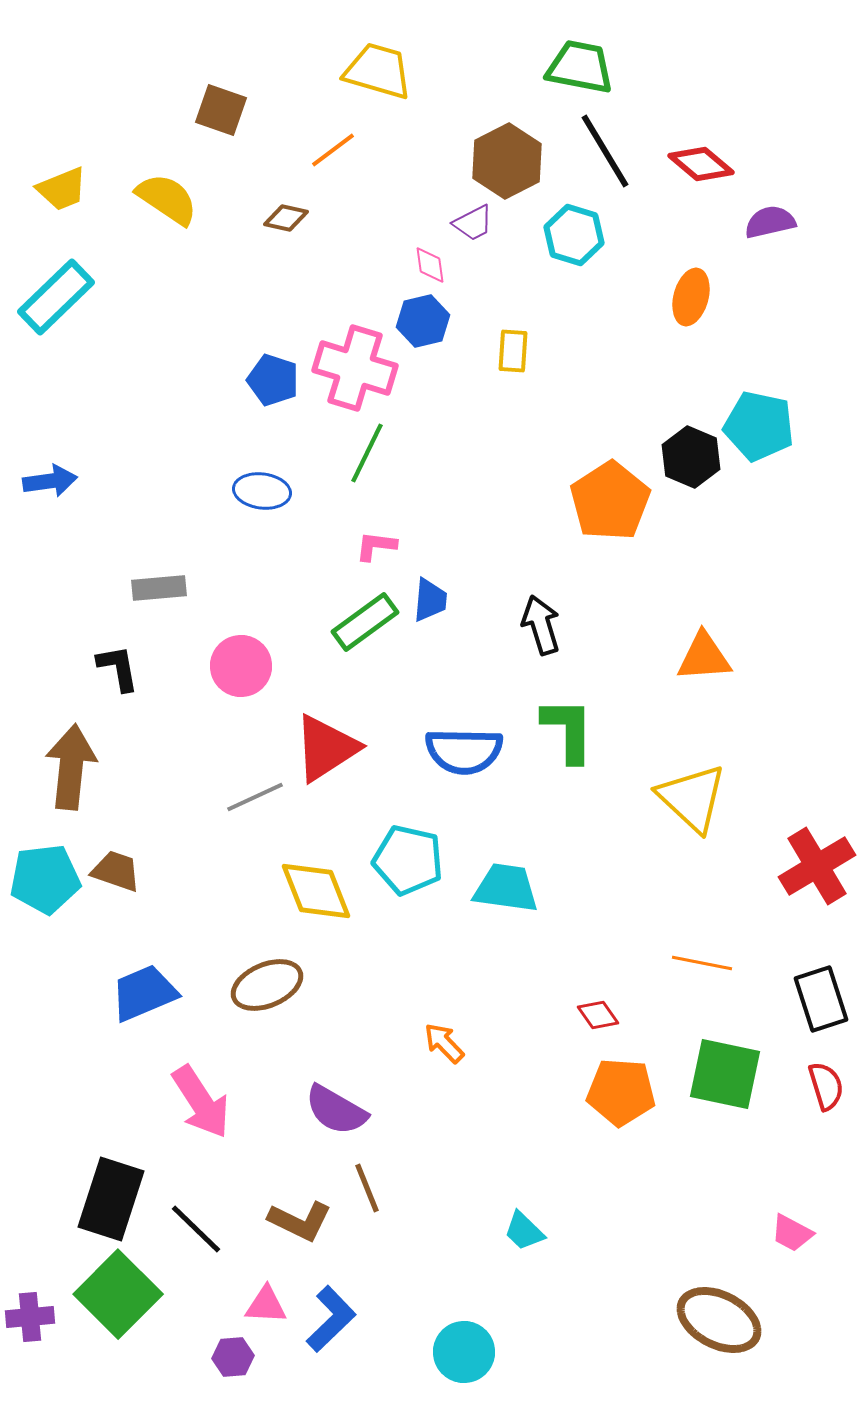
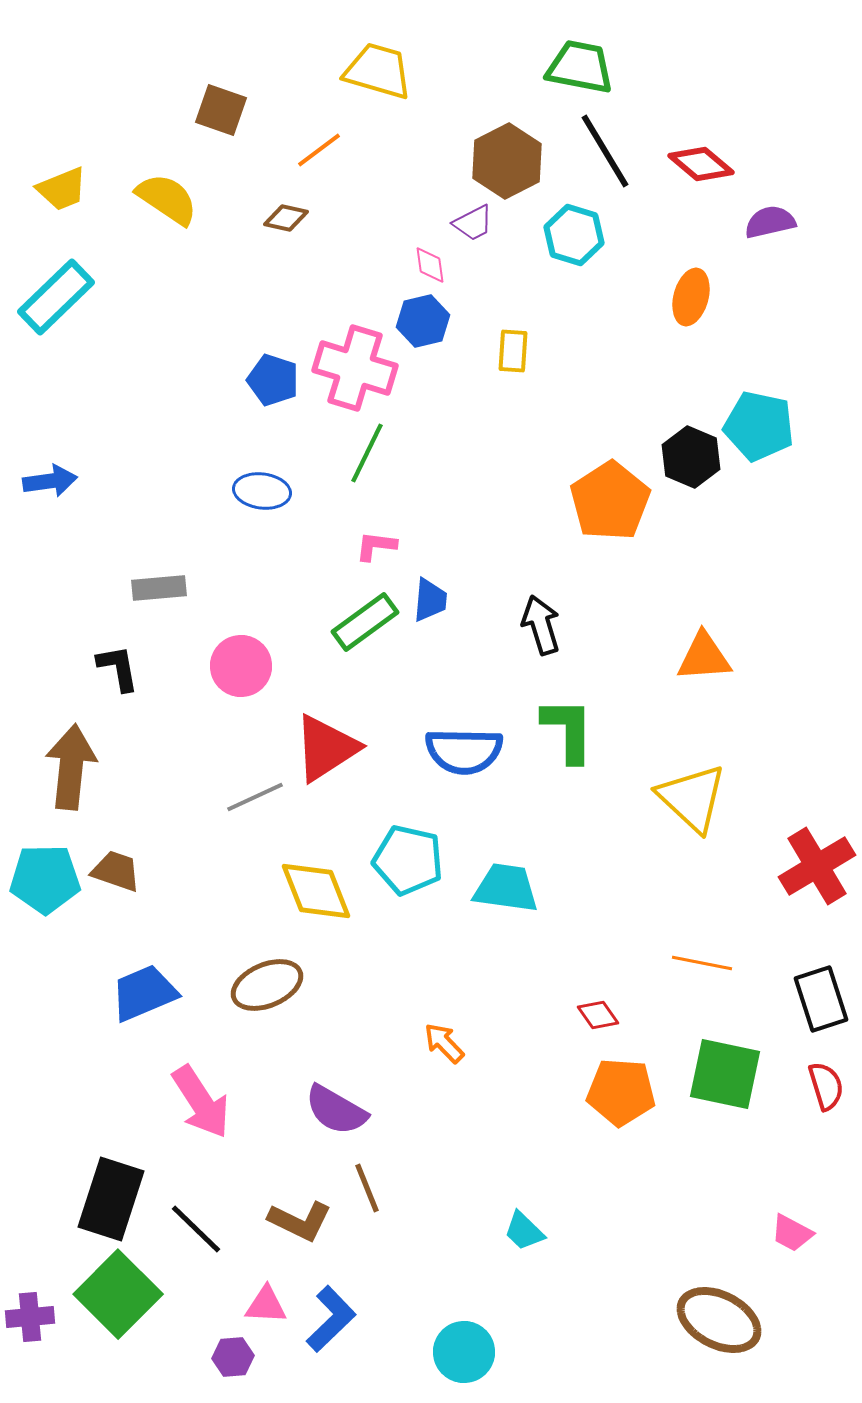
orange line at (333, 150): moved 14 px left
cyan pentagon at (45, 879): rotated 6 degrees clockwise
